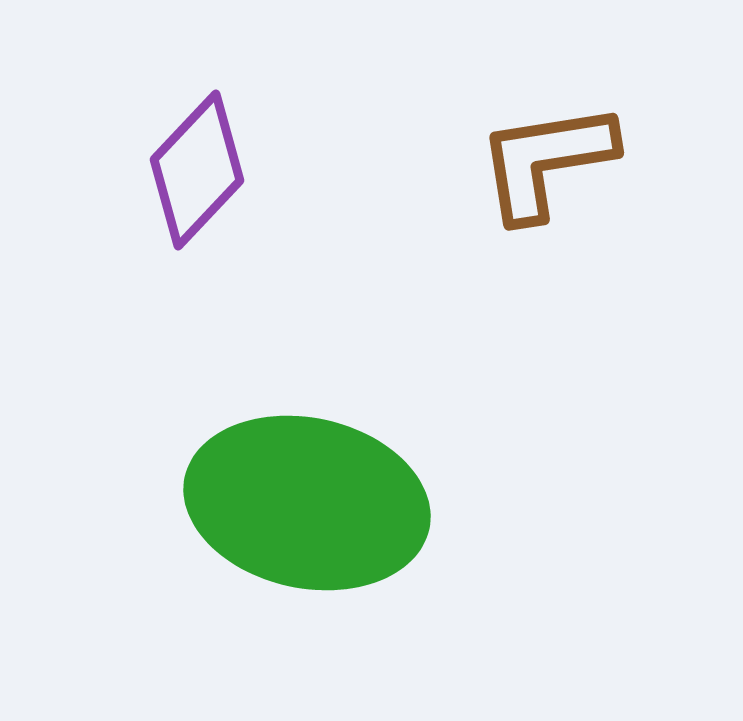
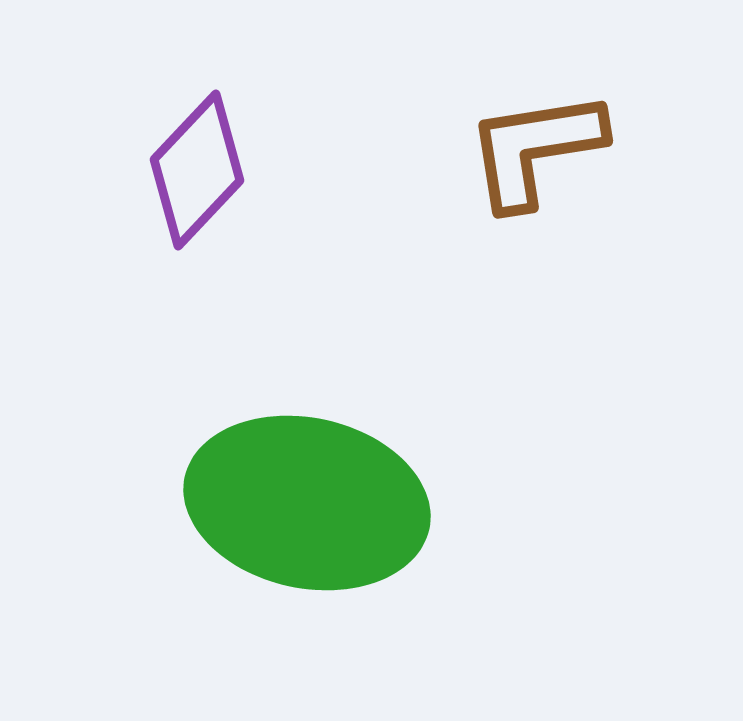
brown L-shape: moved 11 px left, 12 px up
